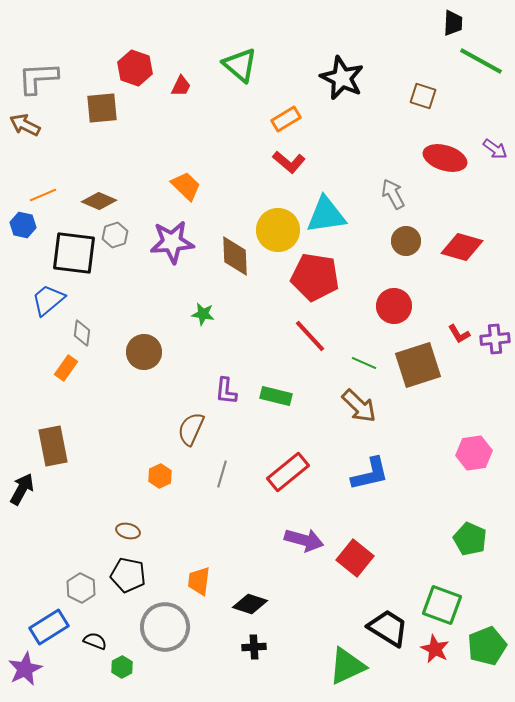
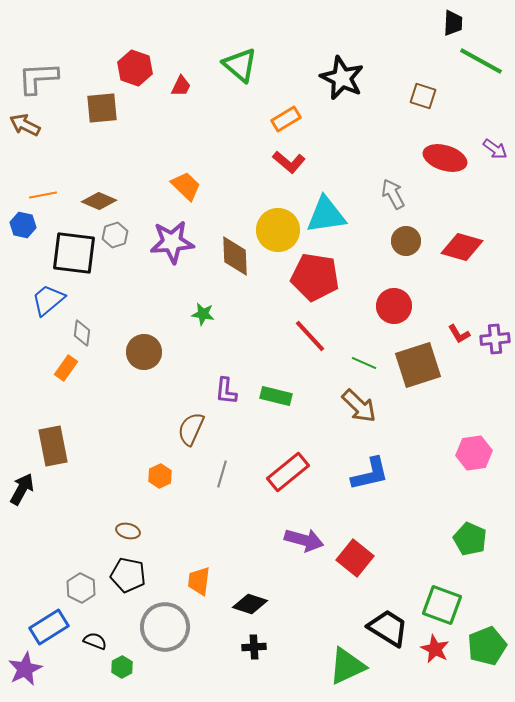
orange line at (43, 195): rotated 12 degrees clockwise
